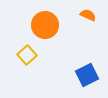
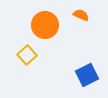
orange semicircle: moved 7 px left
